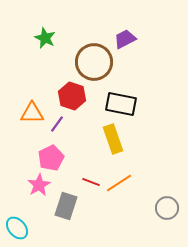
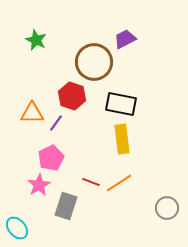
green star: moved 9 px left, 2 px down
purple line: moved 1 px left, 1 px up
yellow rectangle: moved 9 px right; rotated 12 degrees clockwise
